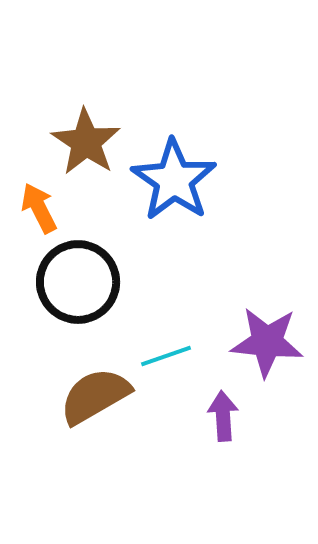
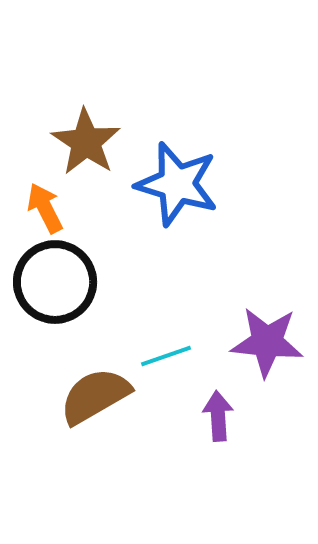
blue star: moved 3 px right, 4 px down; rotated 18 degrees counterclockwise
orange arrow: moved 6 px right
black circle: moved 23 px left
purple arrow: moved 5 px left
